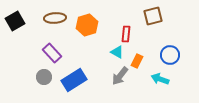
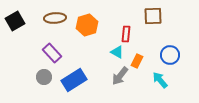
brown square: rotated 12 degrees clockwise
cyan arrow: moved 1 px down; rotated 30 degrees clockwise
